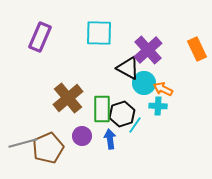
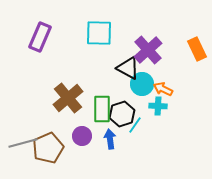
cyan circle: moved 2 px left, 1 px down
